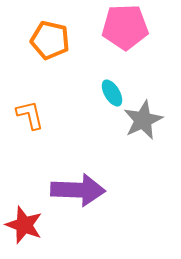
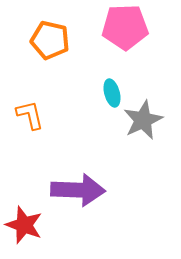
cyan ellipse: rotated 16 degrees clockwise
